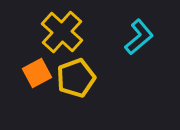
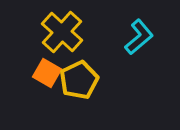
orange square: moved 10 px right; rotated 32 degrees counterclockwise
yellow pentagon: moved 3 px right, 2 px down; rotated 6 degrees counterclockwise
